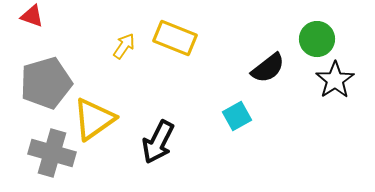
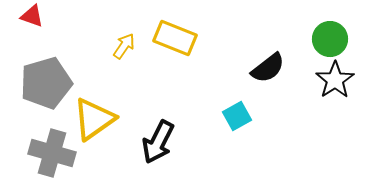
green circle: moved 13 px right
